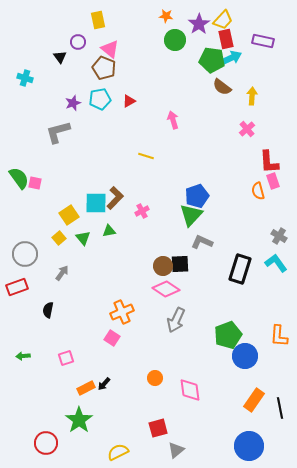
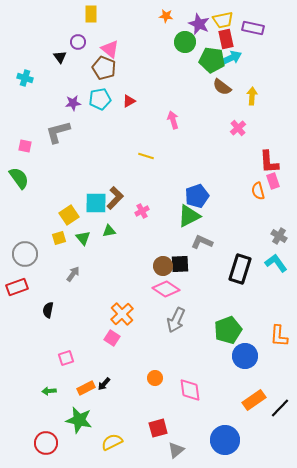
yellow rectangle at (98, 20): moved 7 px left, 6 px up; rotated 12 degrees clockwise
yellow trapezoid at (223, 20): rotated 35 degrees clockwise
purple star at (199, 24): rotated 15 degrees counterclockwise
green circle at (175, 40): moved 10 px right, 2 px down
purple rectangle at (263, 41): moved 10 px left, 13 px up
purple star at (73, 103): rotated 14 degrees clockwise
pink cross at (247, 129): moved 9 px left, 1 px up
pink square at (35, 183): moved 10 px left, 37 px up
green triangle at (191, 215): moved 2 px left, 1 px down; rotated 20 degrees clockwise
yellow square at (59, 238): rotated 24 degrees clockwise
gray arrow at (62, 273): moved 11 px right, 1 px down
orange cross at (122, 312): moved 2 px down; rotated 20 degrees counterclockwise
green pentagon at (228, 335): moved 5 px up
green arrow at (23, 356): moved 26 px right, 35 px down
orange rectangle at (254, 400): rotated 20 degrees clockwise
black line at (280, 408): rotated 55 degrees clockwise
green star at (79, 420): rotated 24 degrees counterclockwise
blue circle at (249, 446): moved 24 px left, 6 px up
yellow semicircle at (118, 452): moved 6 px left, 10 px up
